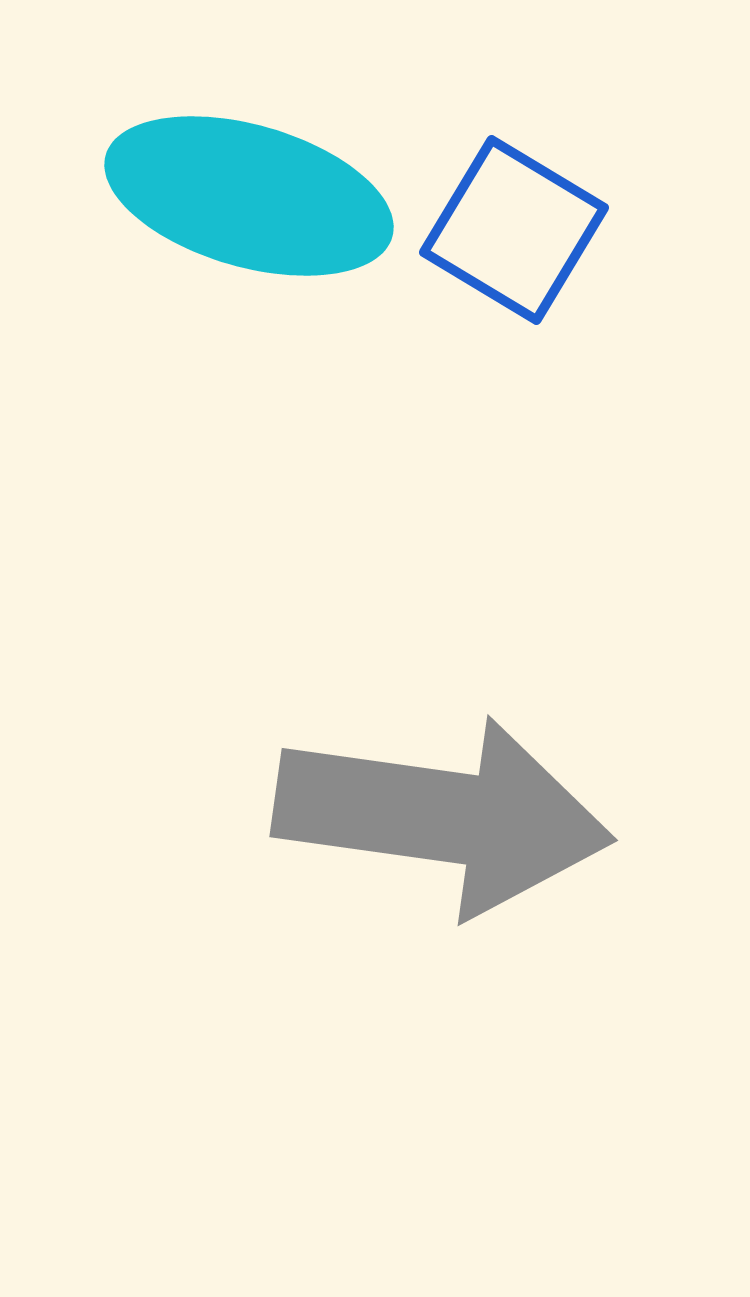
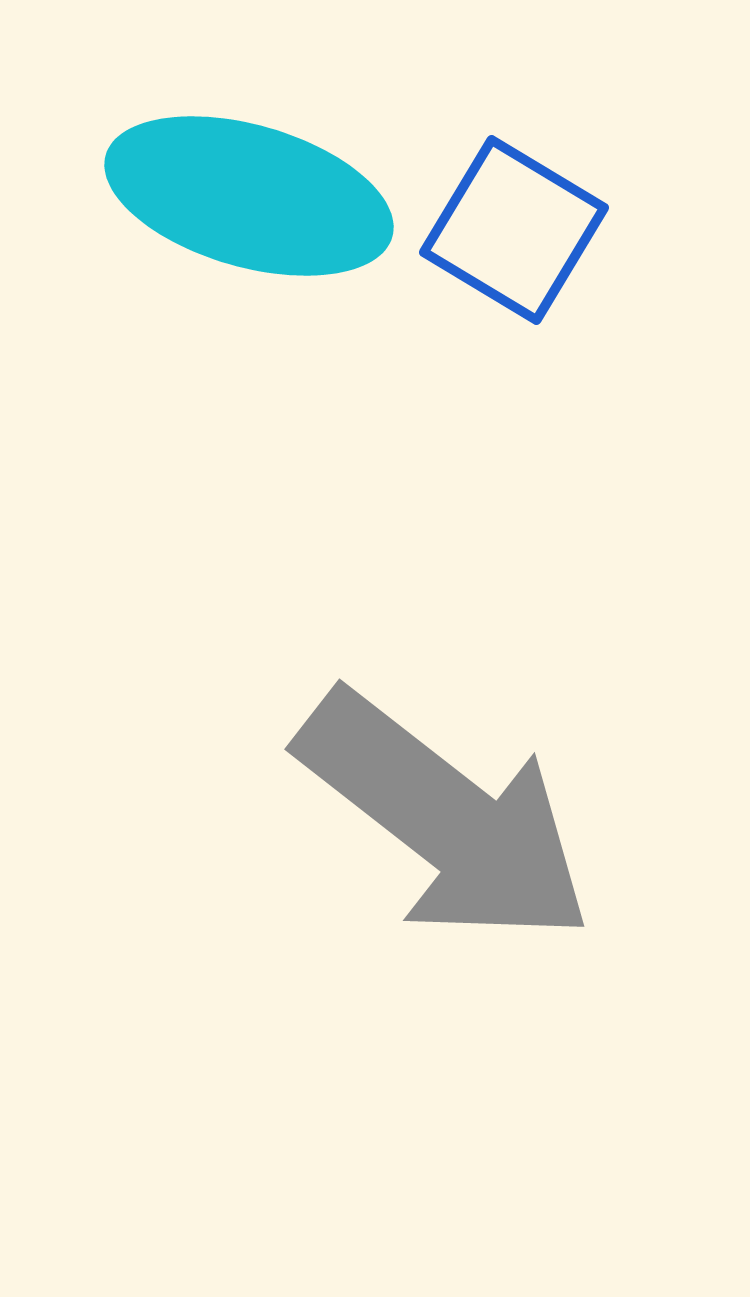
gray arrow: moved 2 px right, 2 px down; rotated 30 degrees clockwise
